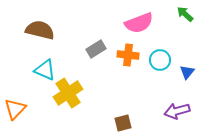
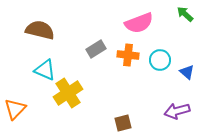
blue triangle: rotated 28 degrees counterclockwise
